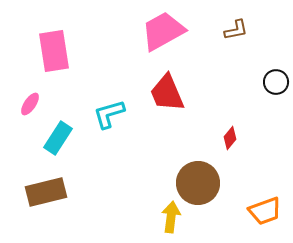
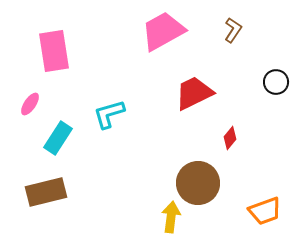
brown L-shape: moved 3 px left; rotated 45 degrees counterclockwise
red trapezoid: moved 27 px right; rotated 87 degrees clockwise
